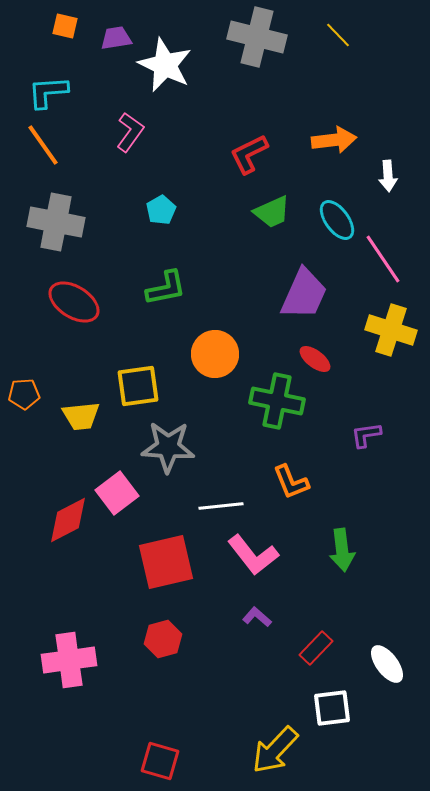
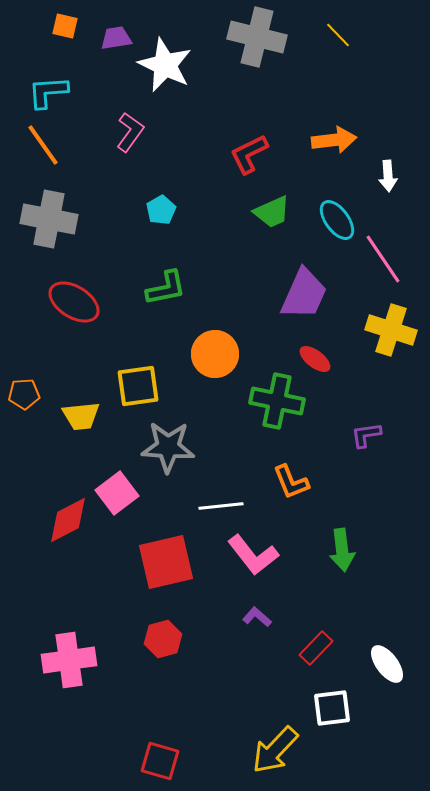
gray cross at (56, 222): moved 7 px left, 3 px up
